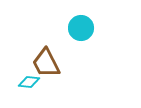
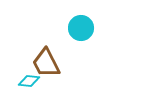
cyan diamond: moved 1 px up
